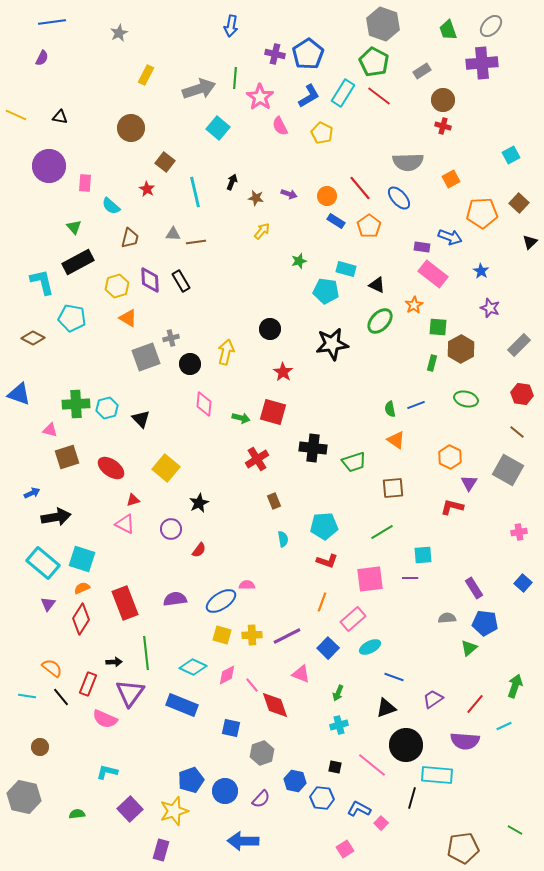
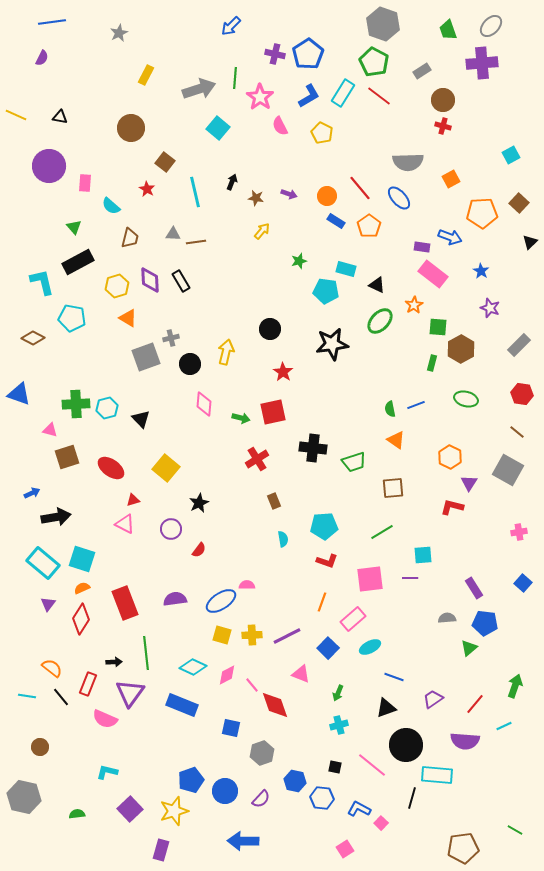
blue arrow at (231, 26): rotated 35 degrees clockwise
red square at (273, 412): rotated 28 degrees counterclockwise
